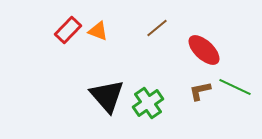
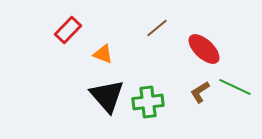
orange triangle: moved 5 px right, 23 px down
red ellipse: moved 1 px up
brown L-shape: moved 1 px down; rotated 20 degrees counterclockwise
green cross: moved 1 px up; rotated 28 degrees clockwise
